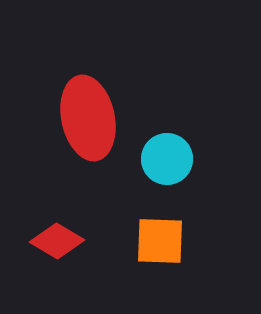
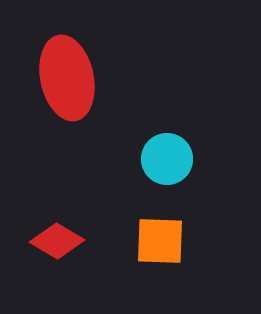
red ellipse: moved 21 px left, 40 px up
